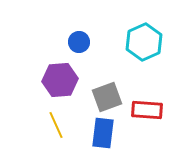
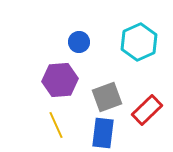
cyan hexagon: moved 5 px left
red rectangle: rotated 48 degrees counterclockwise
